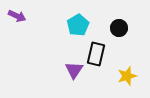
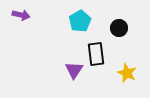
purple arrow: moved 4 px right, 1 px up; rotated 12 degrees counterclockwise
cyan pentagon: moved 2 px right, 4 px up
black rectangle: rotated 20 degrees counterclockwise
yellow star: moved 3 px up; rotated 30 degrees counterclockwise
